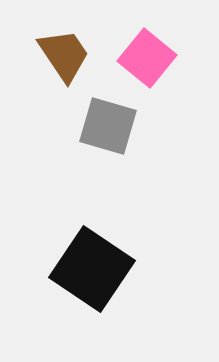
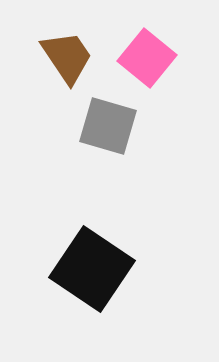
brown trapezoid: moved 3 px right, 2 px down
